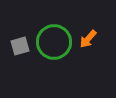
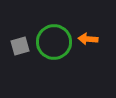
orange arrow: rotated 54 degrees clockwise
